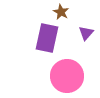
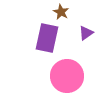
purple triangle: rotated 14 degrees clockwise
